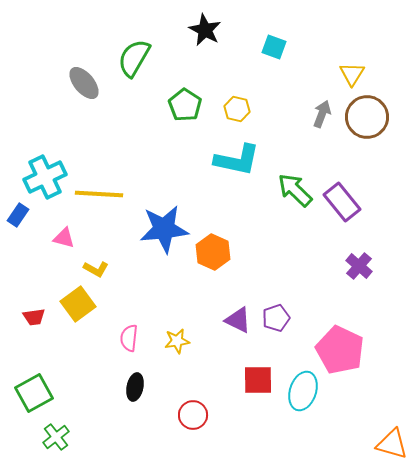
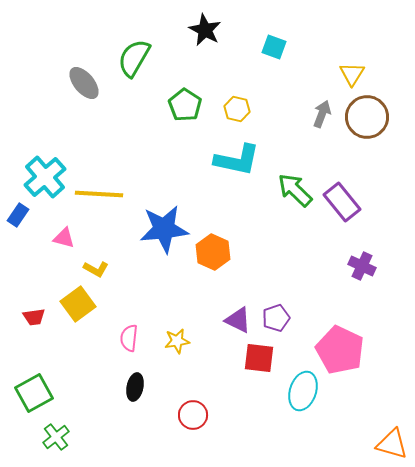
cyan cross: rotated 15 degrees counterclockwise
purple cross: moved 3 px right; rotated 16 degrees counterclockwise
red square: moved 1 px right, 22 px up; rotated 8 degrees clockwise
